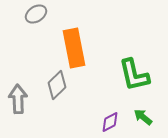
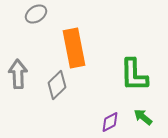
green L-shape: rotated 12 degrees clockwise
gray arrow: moved 25 px up
